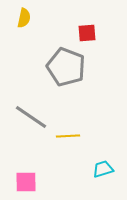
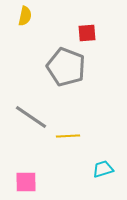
yellow semicircle: moved 1 px right, 2 px up
